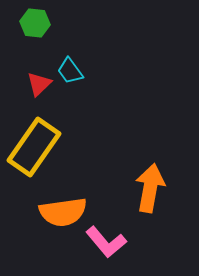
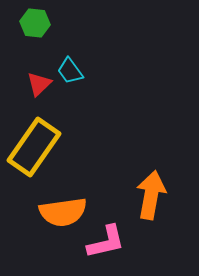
orange arrow: moved 1 px right, 7 px down
pink L-shape: rotated 63 degrees counterclockwise
